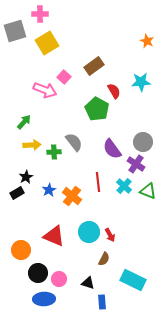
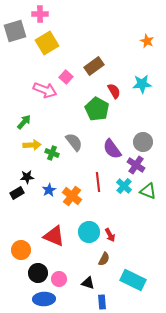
pink square: moved 2 px right
cyan star: moved 1 px right, 2 px down
green cross: moved 2 px left, 1 px down; rotated 24 degrees clockwise
purple cross: moved 1 px down
black star: moved 1 px right; rotated 24 degrees clockwise
